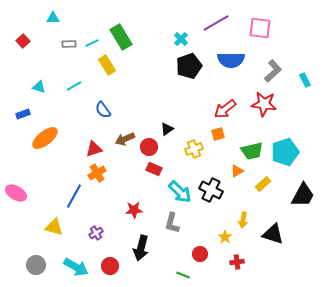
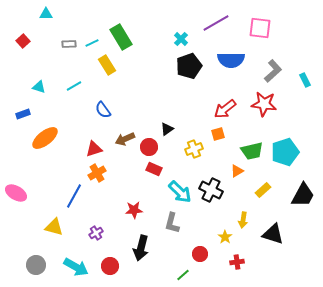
cyan triangle at (53, 18): moved 7 px left, 4 px up
yellow rectangle at (263, 184): moved 6 px down
green line at (183, 275): rotated 64 degrees counterclockwise
